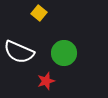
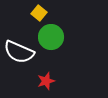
green circle: moved 13 px left, 16 px up
